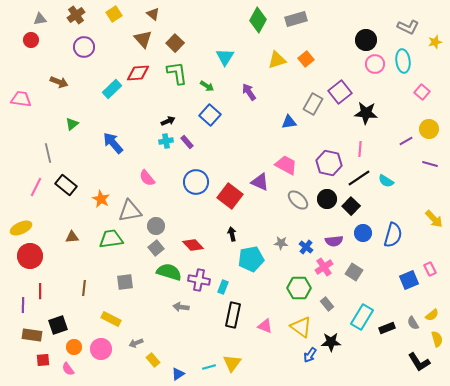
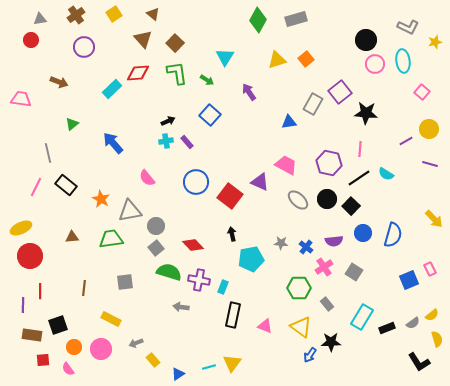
green arrow at (207, 86): moved 6 px up
cyan semicircle at (386, 181): moved 7 px up
gray semicircle at (413, 323): rotated 96 degrees counterclockwise
